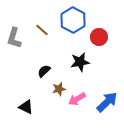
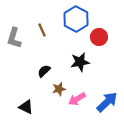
blue hexagon: moved 3 px right, 1 px up
brown line: rotated 24 degrees clockwise
